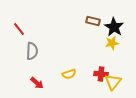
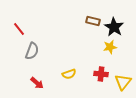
yellow star: moved 2 px left, 4 px down
gray semicircle: rotated 18 degrees clockwise
yellow triangle: moved 10 px right
